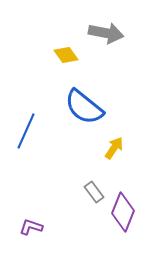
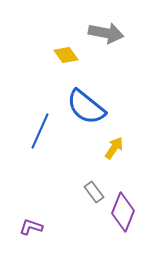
blue semicircle: moved 2 px right
blue line: moved 14 px right
